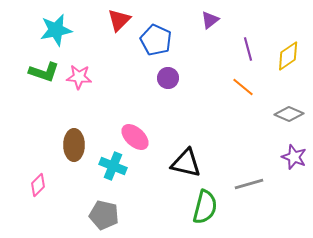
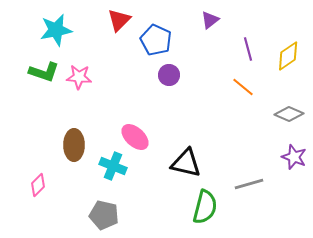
purple circle: moved 1 px right, 3 px up
